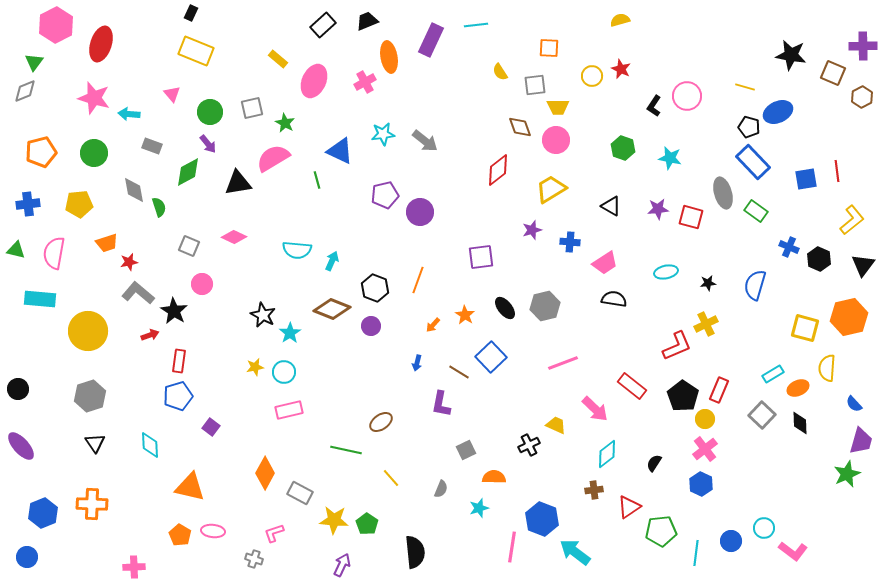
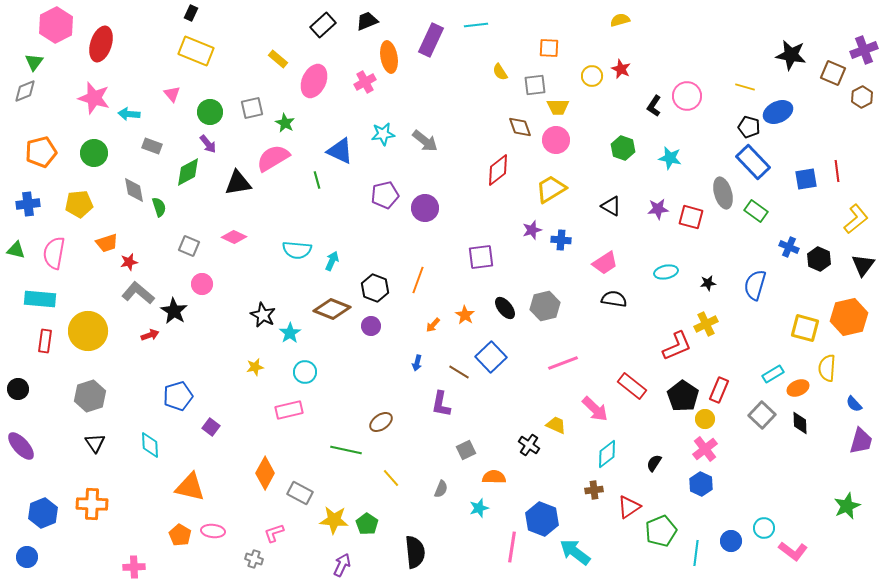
purple cross at (863, 46): moved 1 px right, 4 px down; rotated 20 degrees counterclockwise
purple circle at (420, 212): moved 5 px right, 4 px up
yellow L-shape at (852, 220): moved 4 px right, 1 px up
blue cross at (570, 242): moved 9 px left, 2 px up
red rectangle at (179, 361): moved 134 px left, 20 px up
cyan circle at (284, 372): moved 21 px right
black cross at (529, 445): rotated 30 degrees counterclockwise
green star at (847, 474): moved 32 px down
green pentagon at (661, 531): rotated 16 degrees counterclockwise
